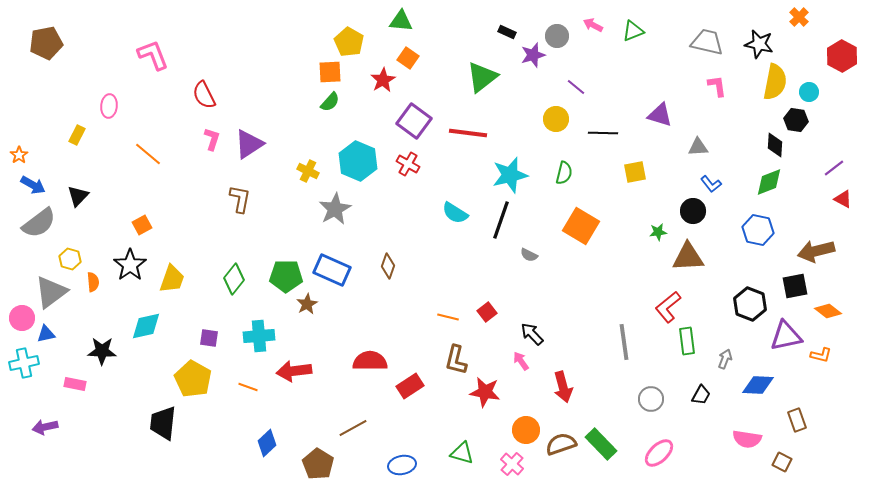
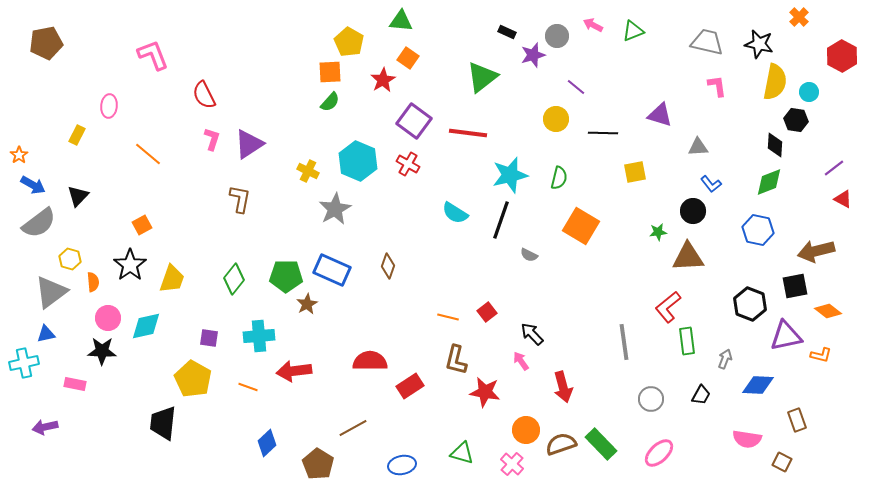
green semicircle at (564, 173): moved 5 px left, 5 px down
pink circle at (22, 318): moved 86 px right
